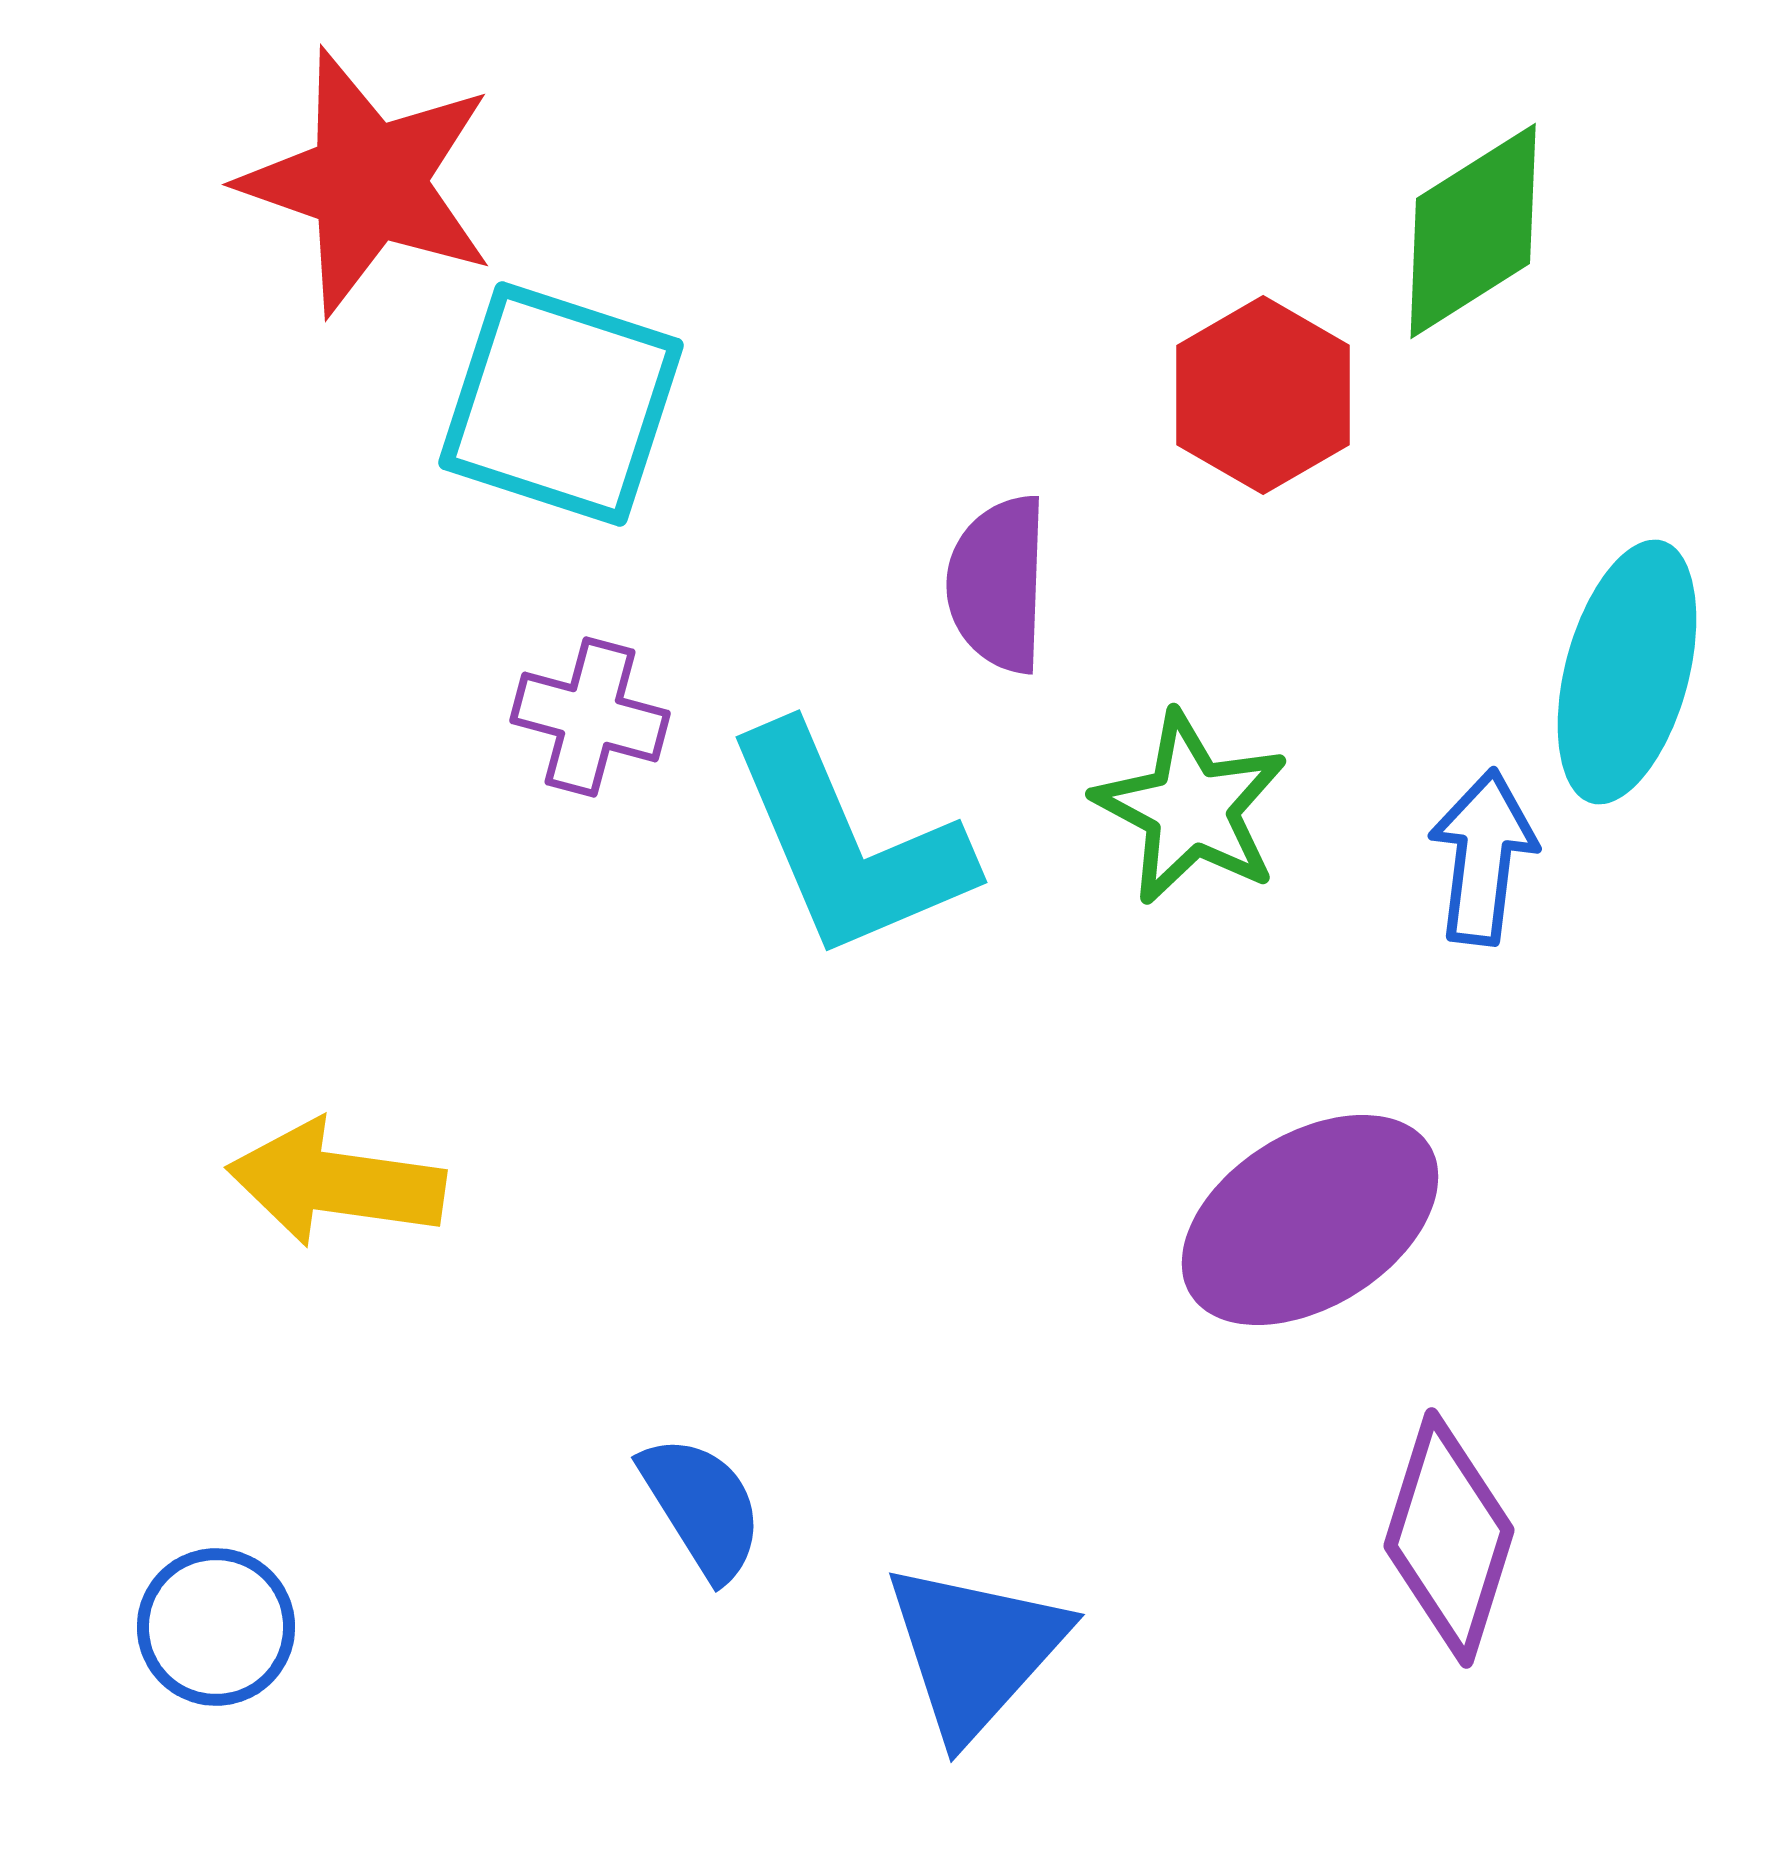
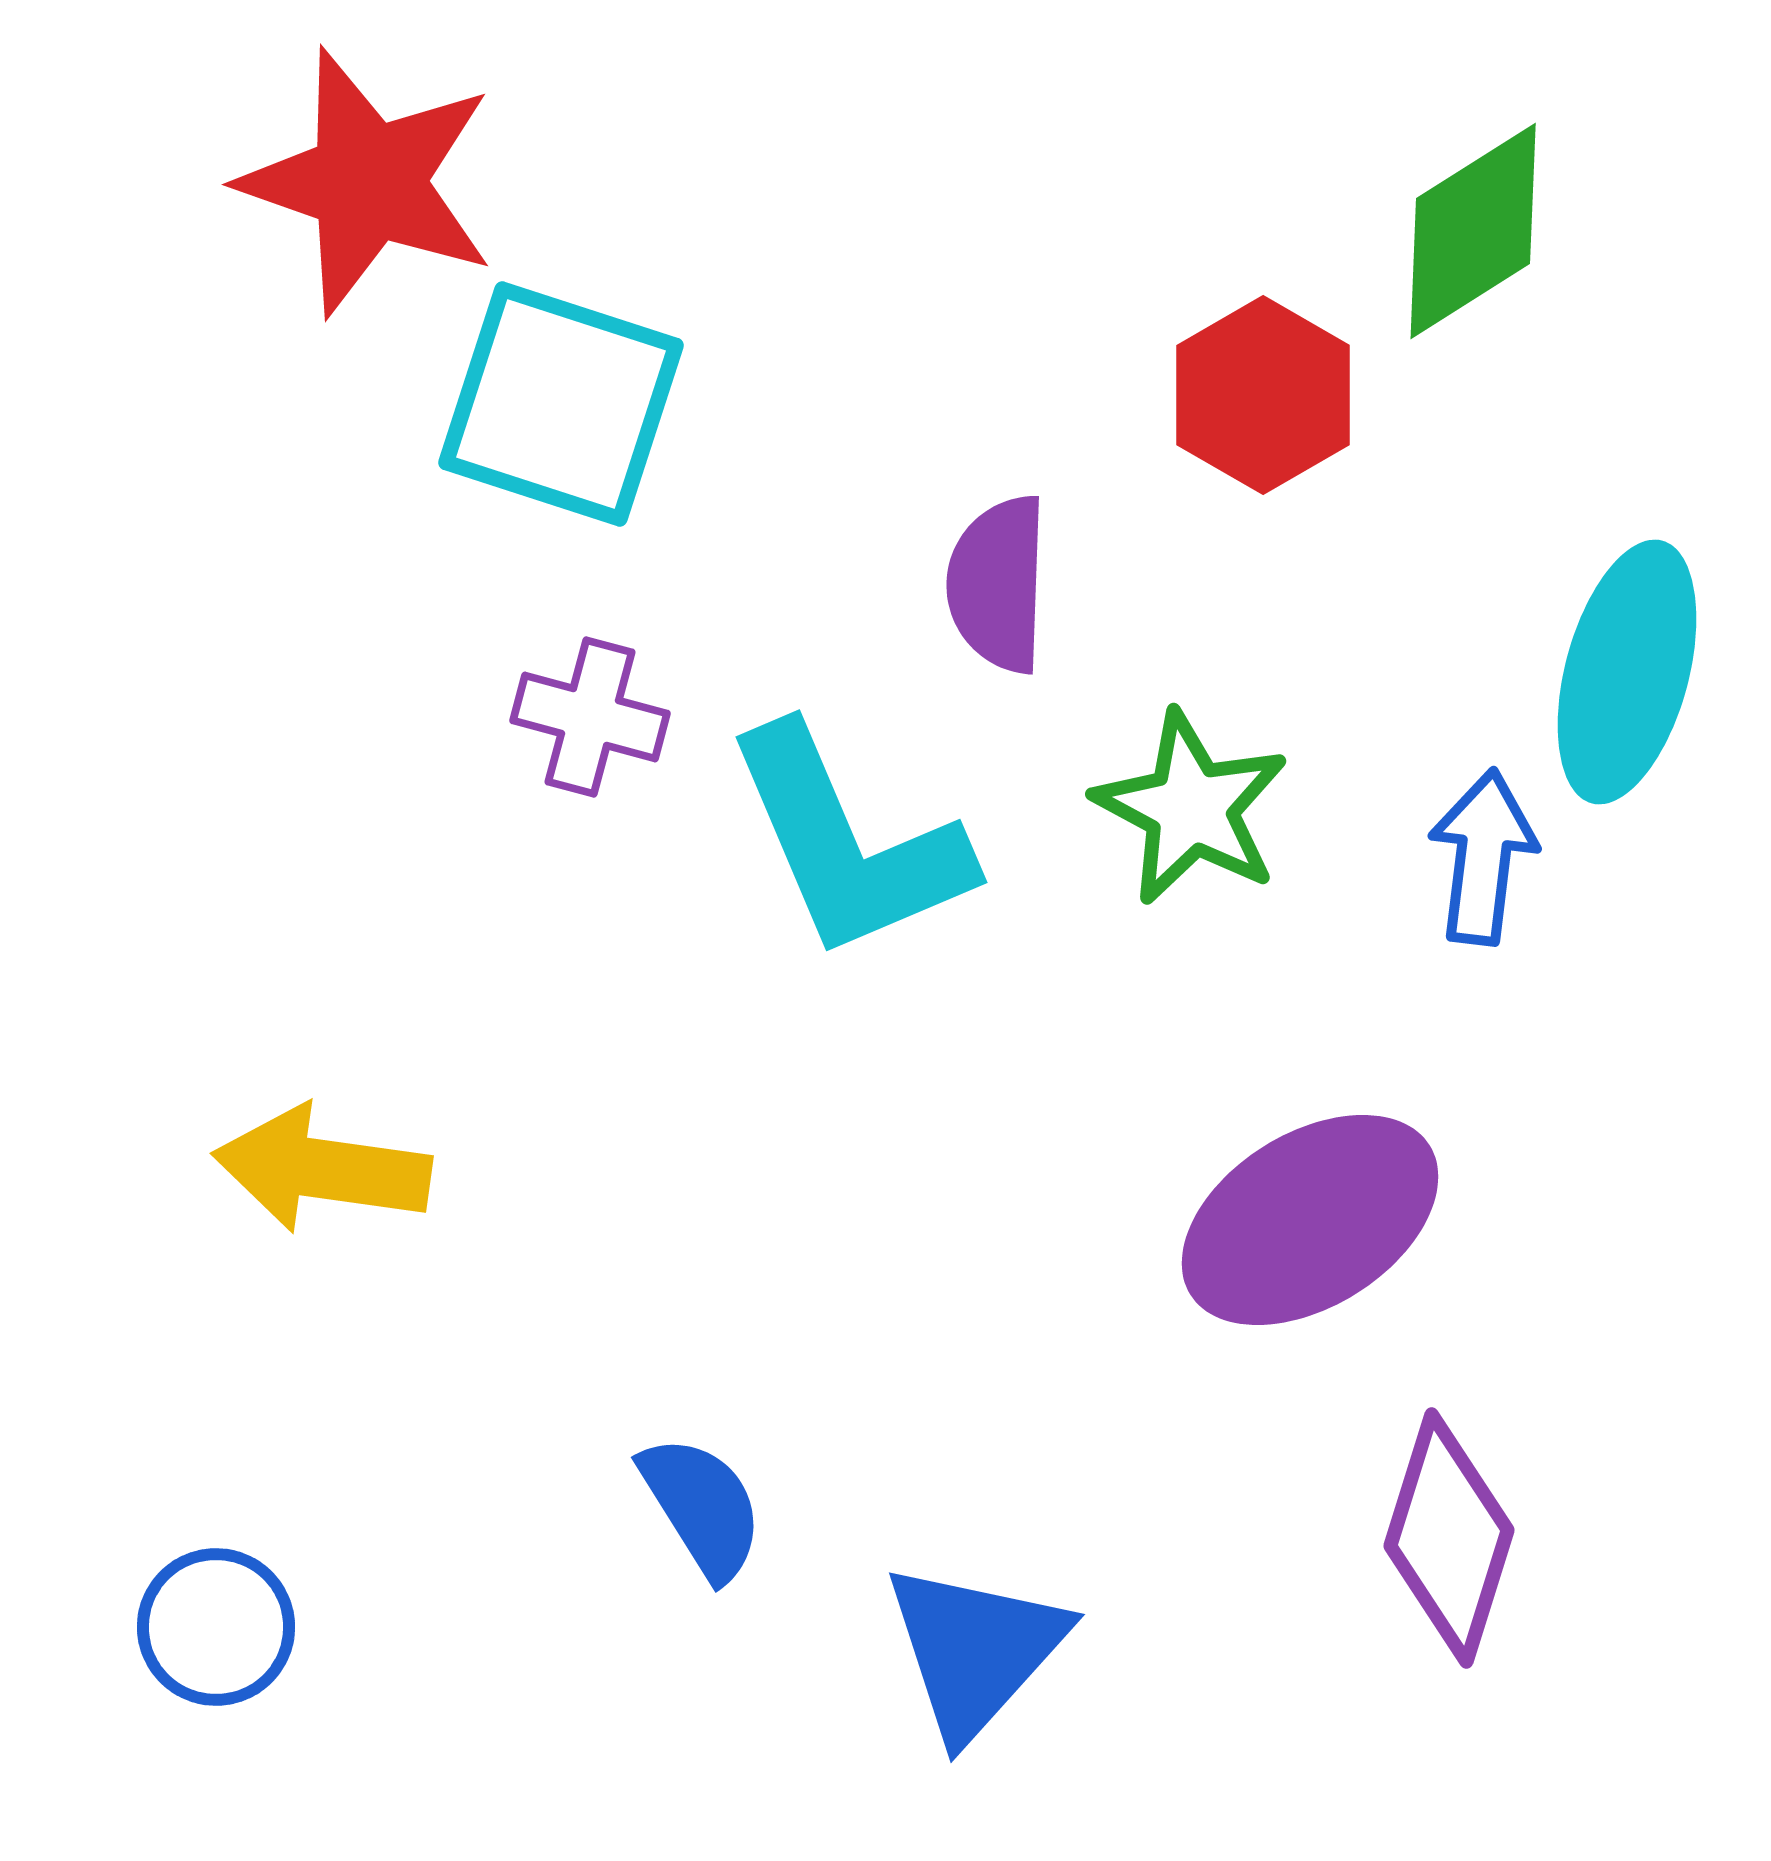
yellow arrow: moved 14 px left, 14 px up
